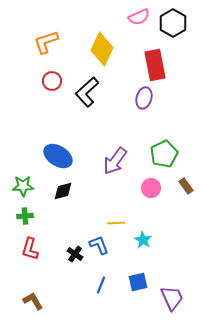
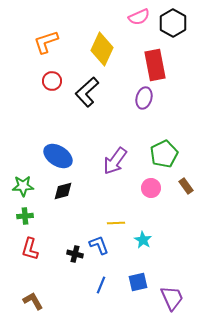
black cross: rotated 21 degrees counterclockwise
